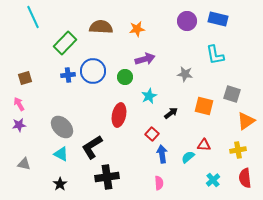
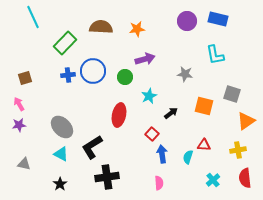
cyan semicircle: rotated 32 degrees counterclockwise
